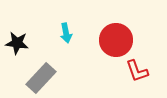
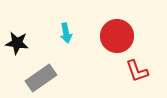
red circle: moved 1 px right, 4 px up
gray rectangle: rotated 12 degrees clockwise
